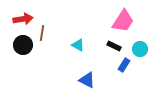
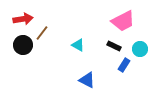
pink trapezoid: rotated 30 degrees clockwise
brown line: rotated 28 degrees clockwise
